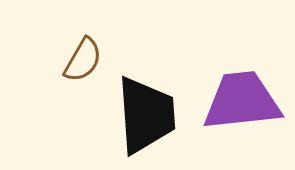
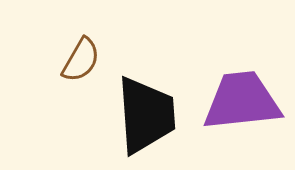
brown semicircle: moved 2 px left
